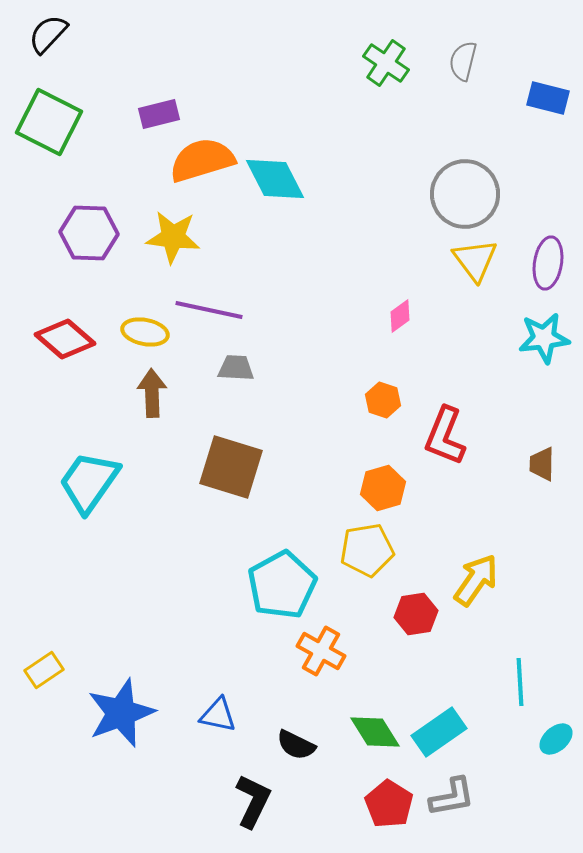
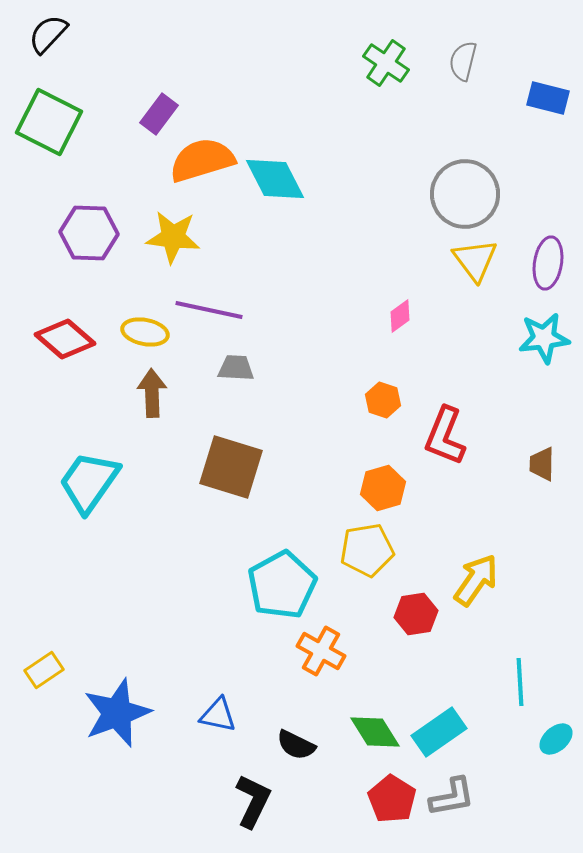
purple rectangle at (159, 114): rotated 39 degrees counterclockwise
blue star at (121, 713): moved 4 px left
red pentagon at (389, 804): moved 3 px right, 5 px up
